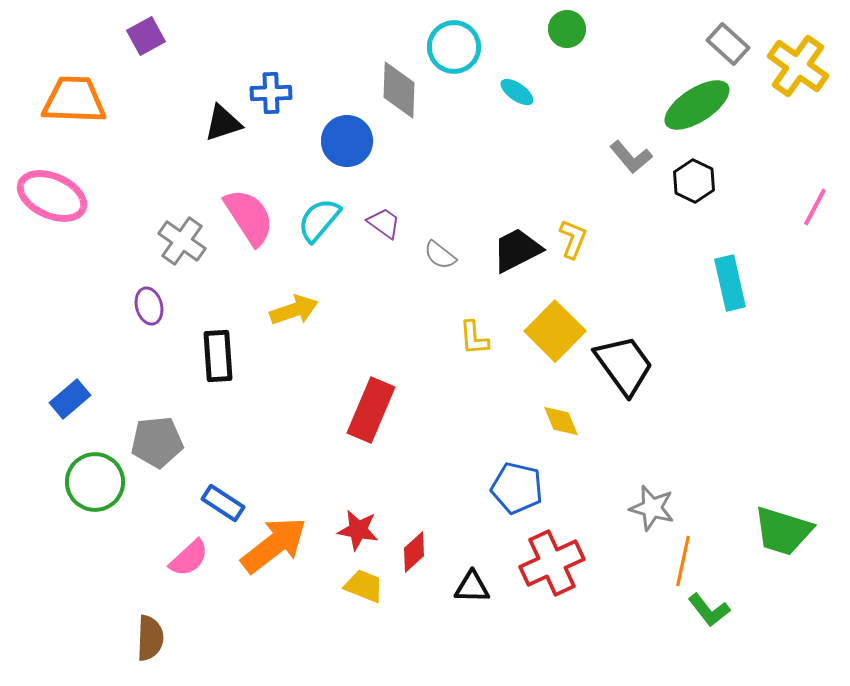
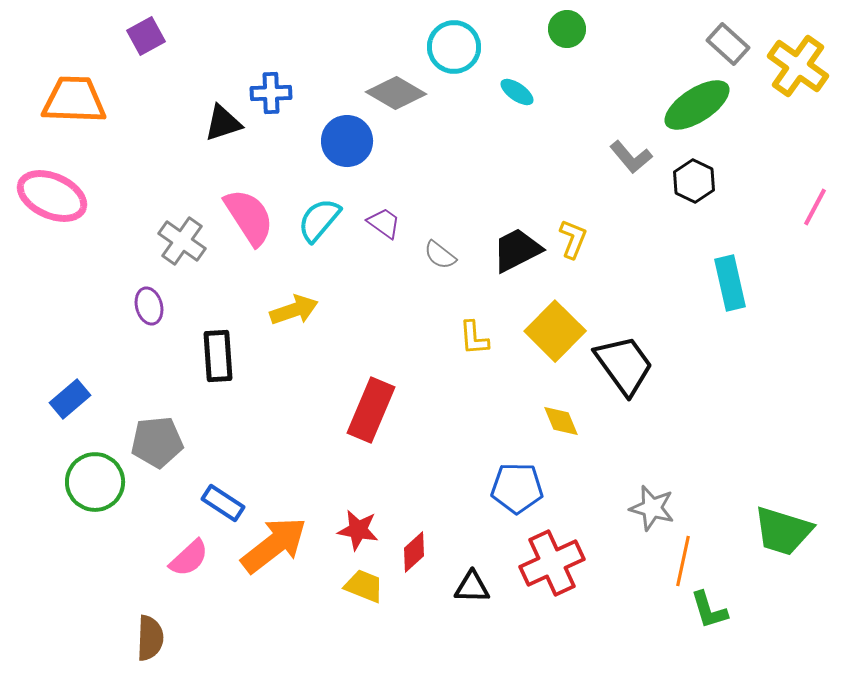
gray diamond at (399, 90): moved 3 px left, 3 px down; rotated 62 degrees counterclockwise
blue pentagon at (517, 488): rotated 12 degrees counterclockwise
green L-shape at (709, 610): rotated 21 degrees clockwise
